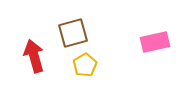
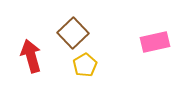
brown square: rotated 28 degrees counterclockwise
red arrow: moved 3 px left
